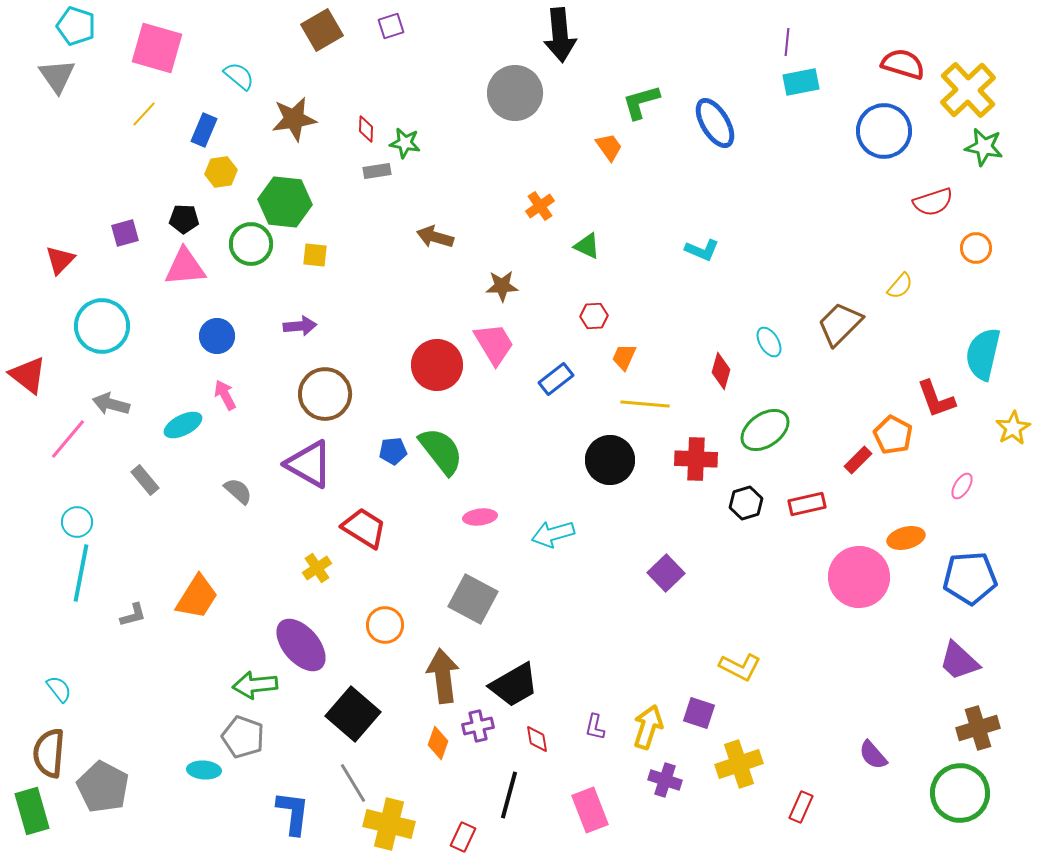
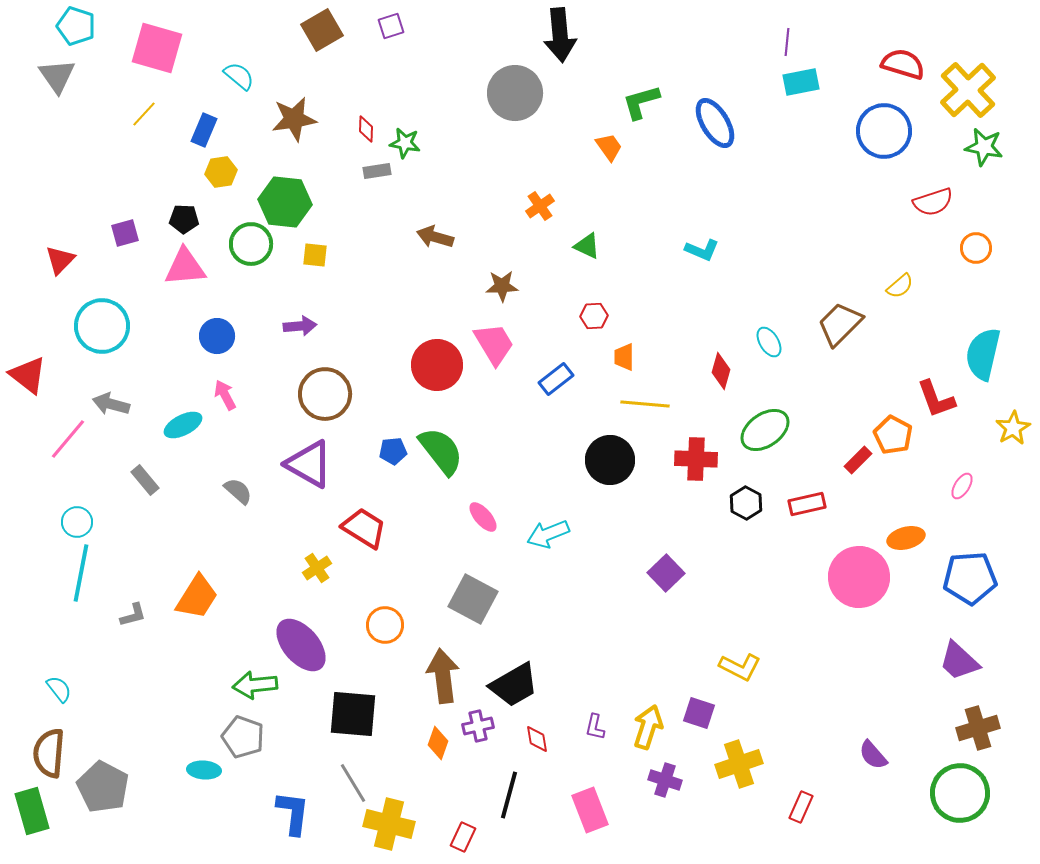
yellow semicircle at (900, 286): rotated 8 degrees clockwise
orange trapezoid at (624, 357): rotated 24 degrees counterclockwise
black hexagon at (746, 503): rotated 16 degrees counterclockwise
pink ellipse at (480, 517): moved 3 px right; rotated 56 degrees clockwise
cyan arrow at (553, 534): moved 5 px left; rotated 6 degrees counterclockwise
black square at (353, 714): rotated 36 degrees counterclockwise
